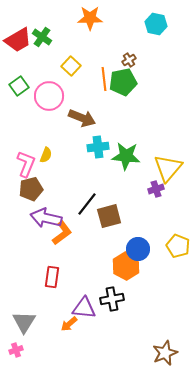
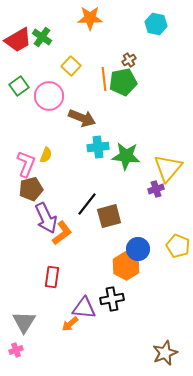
purple arrow: rotated 128 degrees counterclockwise
orange arrow: moved 1 px right
